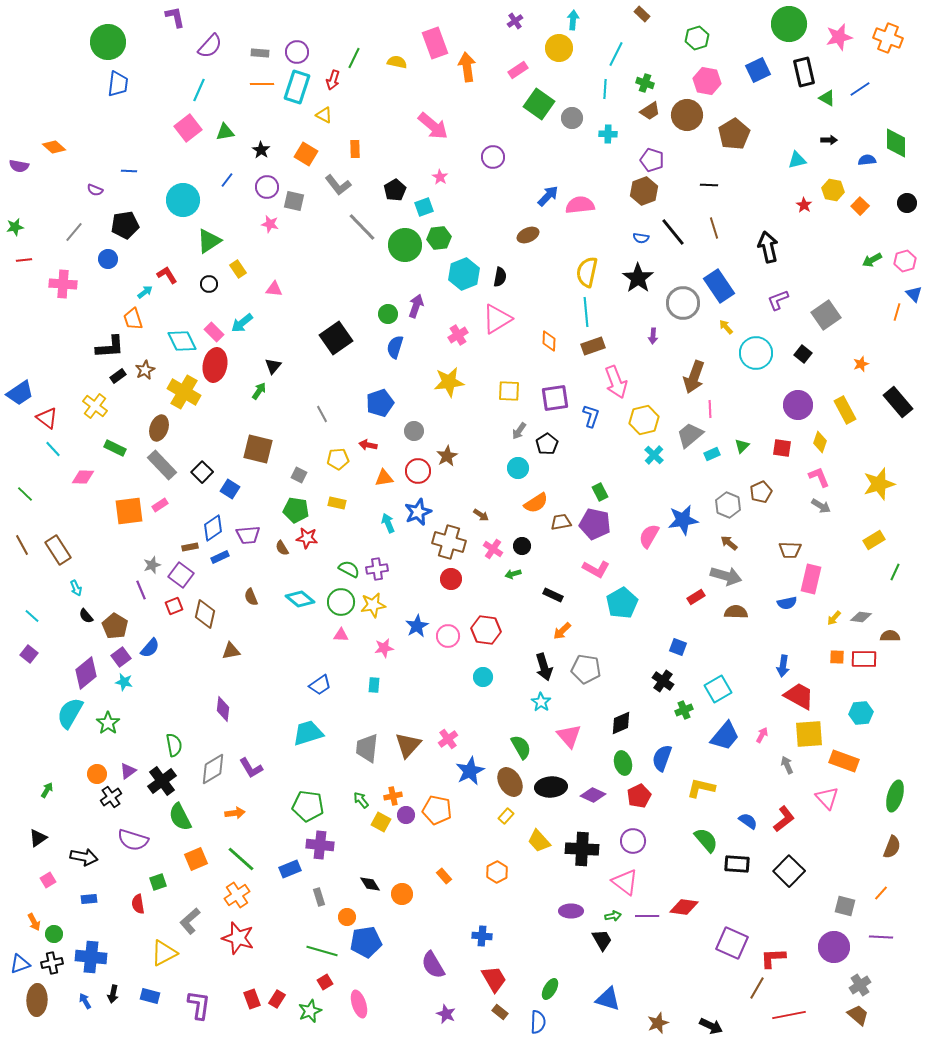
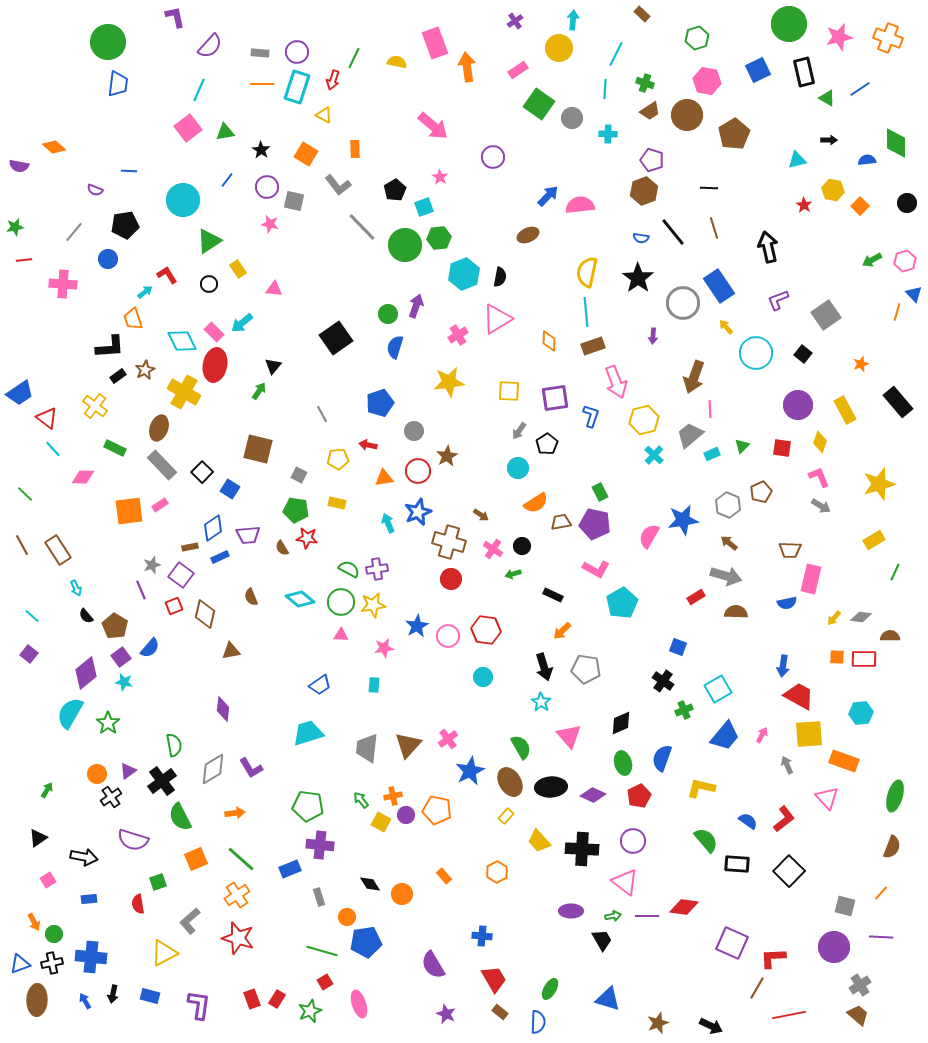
black line at (709, 185): moved 3 px down
